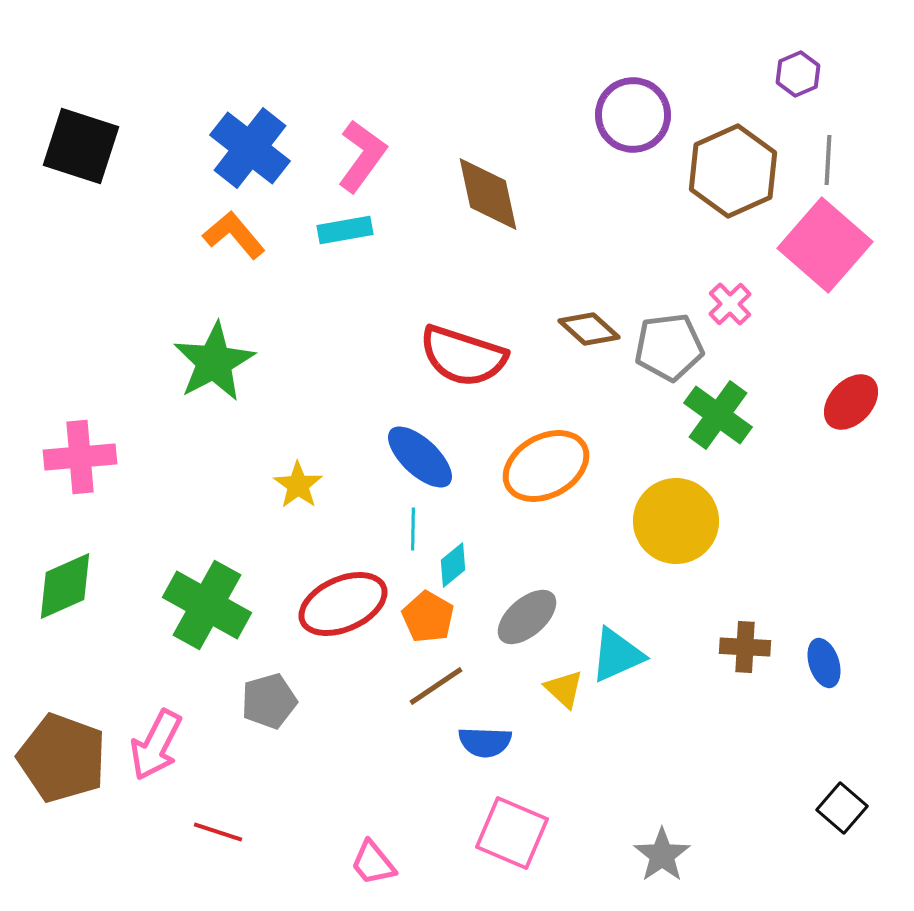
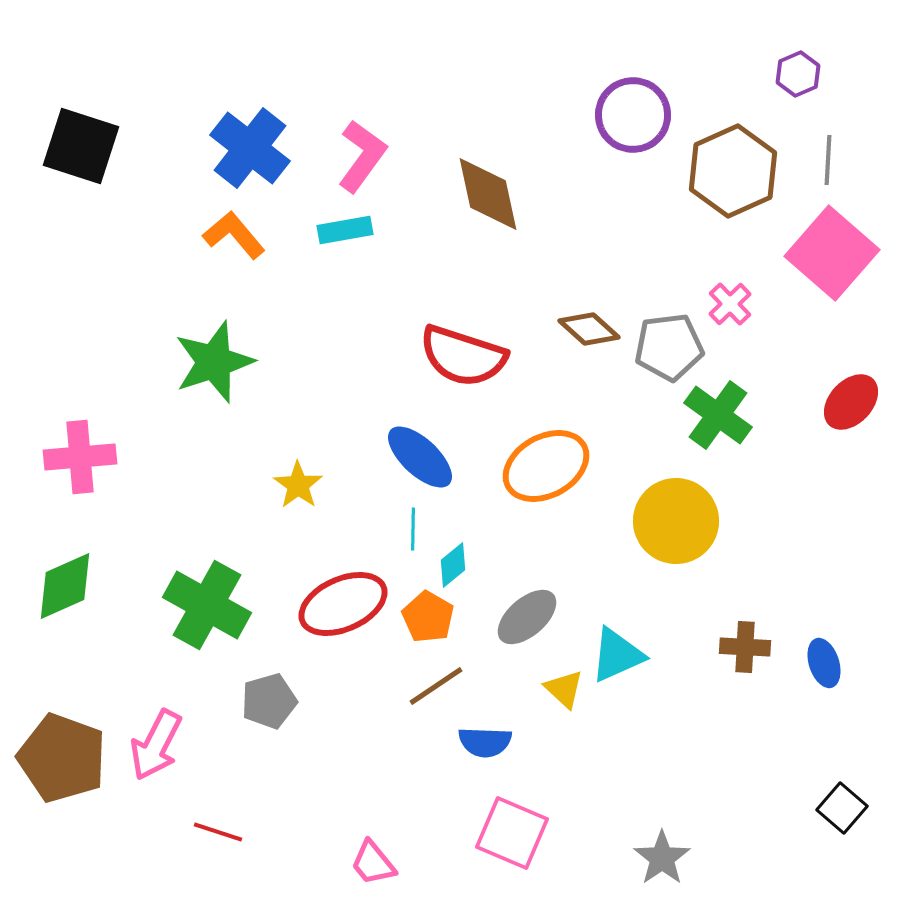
pink square at (825, 245): moved 7 px right, 8 px down
green star at (214, 362): rotated 10 degrees clockwise
gray star at (662, 855): moved 3 px down
